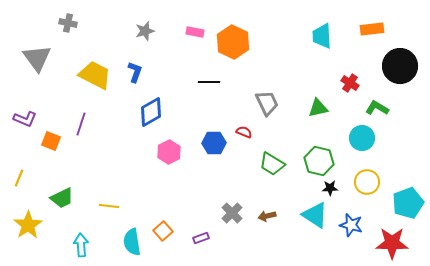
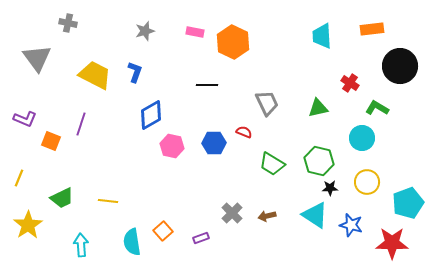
black line at (209, 82): moved 2 px left, 3 px down
blue diamond at (151, 112): moved 3 px down
pink hexagon at (169, 152): moved 3 px right, 6 px up; rotated 20 degrees counterclockwise
yellow line at (109, 206): moved 1 px left, 5 px up
